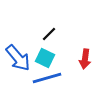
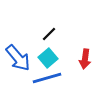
cyan square: moved 3 px right; rotated 24 degrees clockwise
